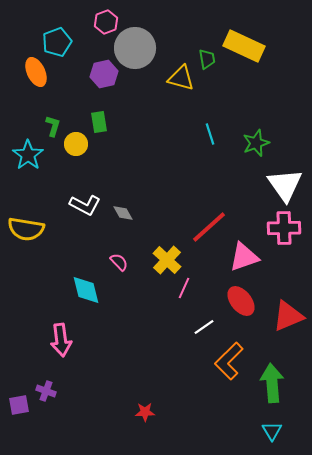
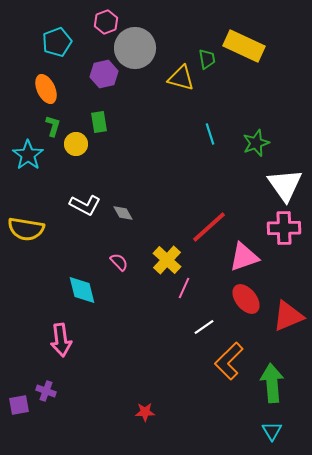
orange ellipse: moved 10 px right, 17 px down
cyan diamond: moved 4 px left
red ellipse: moved 5 px right, 2 px up
